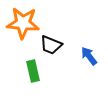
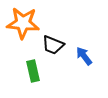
black trapezoid: moved 2 px right
blue arrow: moved 5 px left
